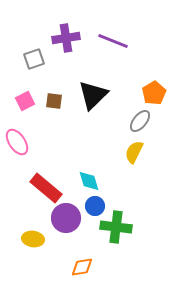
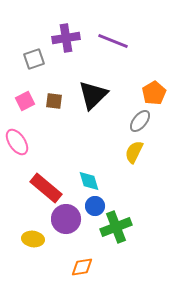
purple circle: moved 1 px down
green cross: rotated 28 degrees counterclockwise
